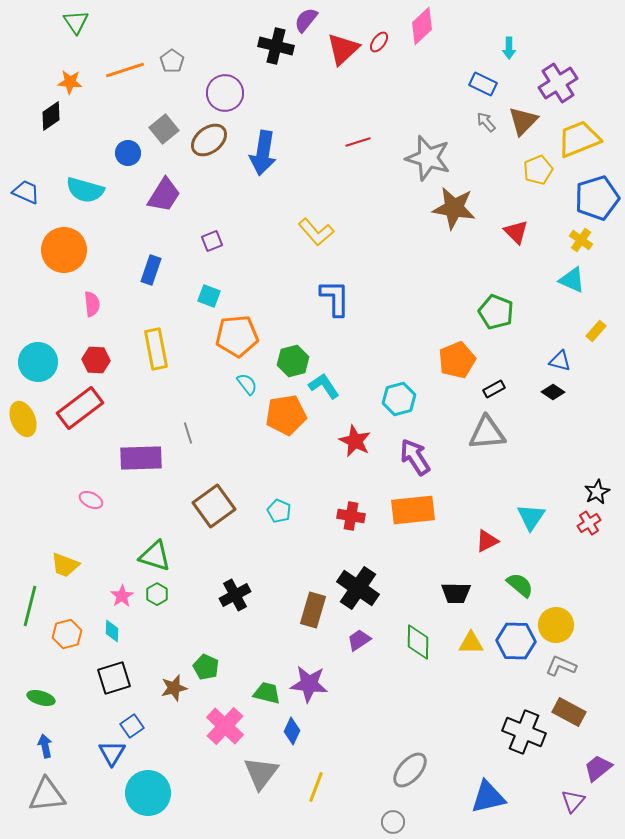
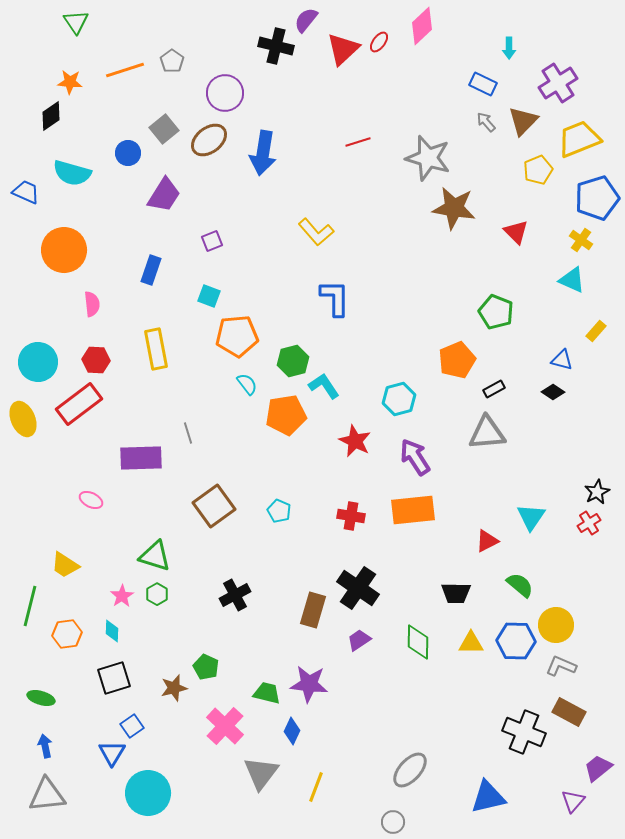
cyan semicircle at (85, 190): moved 13 px left, 17 px up
blue triangle at (560, 361): moved 2 px right, 1 px up
red rectangle at (80, 408): moved 1 px left, 4 px up
yellow trapezoid at (65, 565): rotated 12 degrees clockwise
orange hexagon at (67, 634): rotated 8 degrees clockwise
